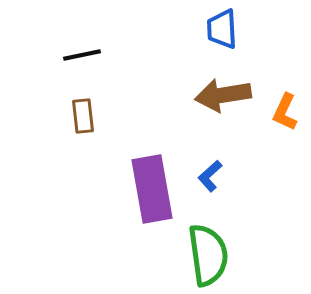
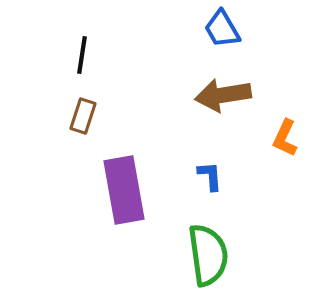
blue trapezoid: rotated 27 degrees counterclockwise
black line: rotated 69 degrees counterclockwise
orange L-shape: moved 26 px down
brown rectangle: rotated 24 degrees clockwise
blue L-shape: rotated 128 degrees clockwise
purple rectangle: moved 28 px left, 1 px down
